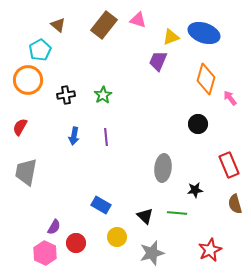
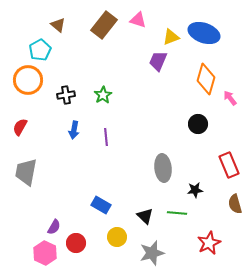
blue arrow: moved 6 px up
gray ellipse: rotated 12 degrees counterclockwise
red star: moved 1 px left, 7 px up
